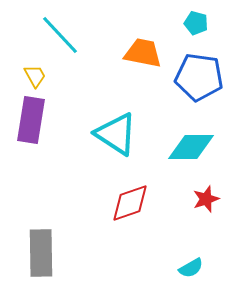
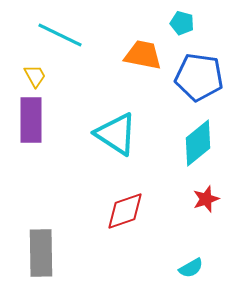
cyan pentagon: moved 14 px left
cyan line: rotated 21 degrees counterclockwise
orange trapezoid: moved 2 px down
purple rectangle: rotated 9 degrees counterclockwise
cyan diamond: moved 7 px right, 4 px up; rotated 39 degrees counterclockwise
red diamond: moved 5 px left, 8 px down
